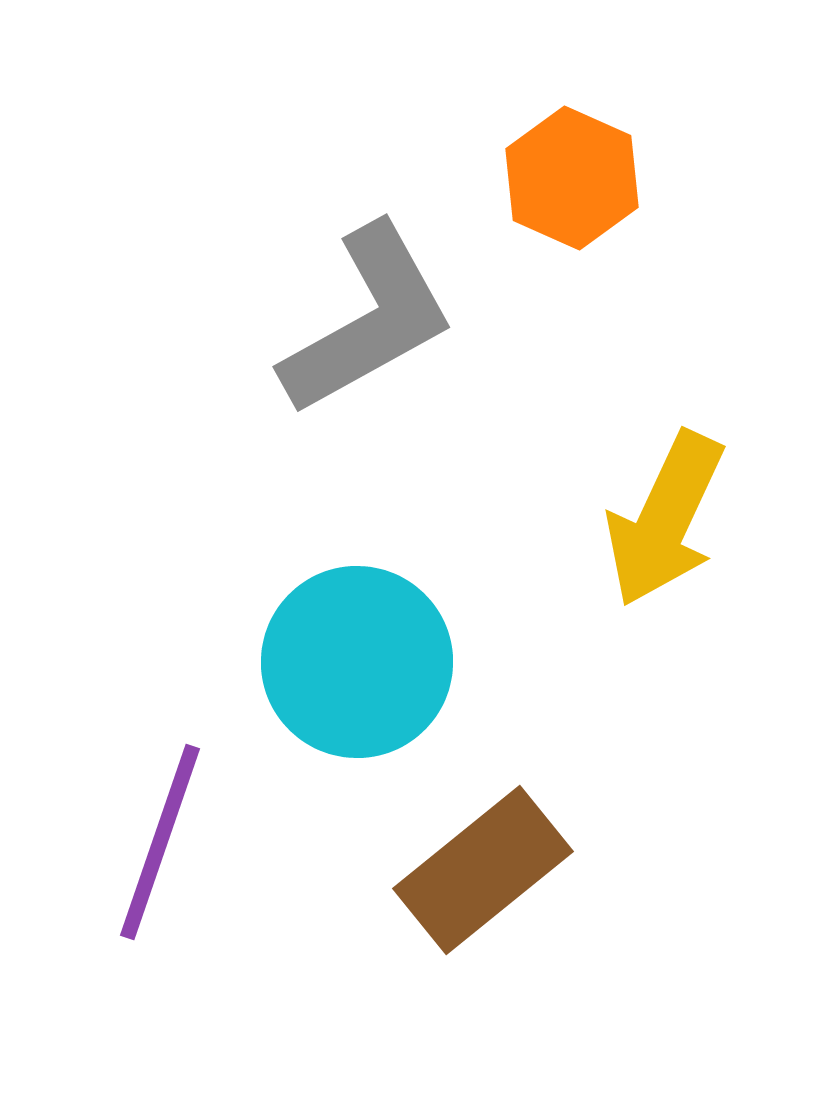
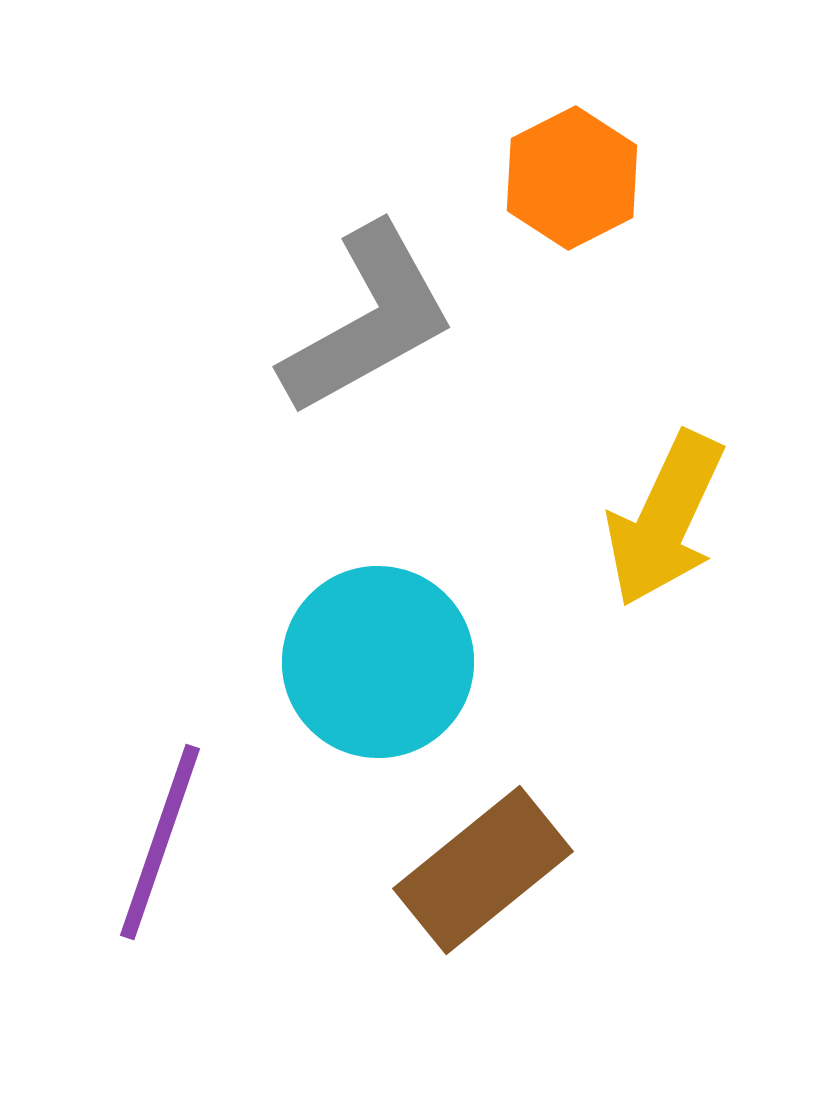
orange hexagon: rotated 9 degrees clockwise
cyan circle: moved 21 px right
